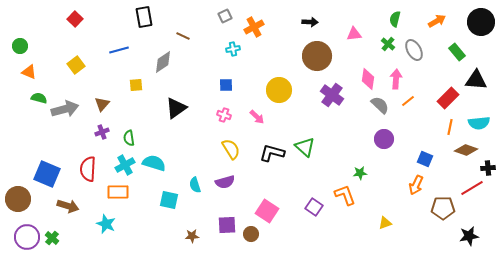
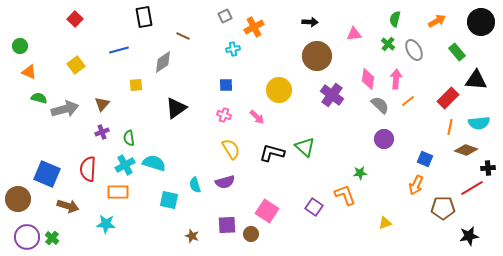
cyan star at (106, 224): rotated 18 degrees counterclockwise
brown star at (192, 236): rotated 24 degrees clockwise
